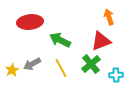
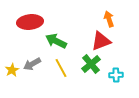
orange arrow: moved 2 px down
green arrow: moved 4 px left, 1 px down
